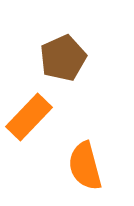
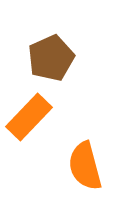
brown pentagon: moved 12 px left
